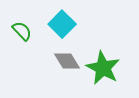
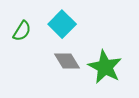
green semicircle: rotated 75 degrees clockwise
green star: moved 2 px right, 1 px up
